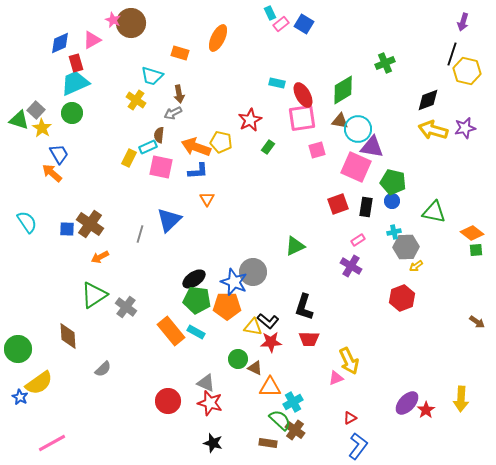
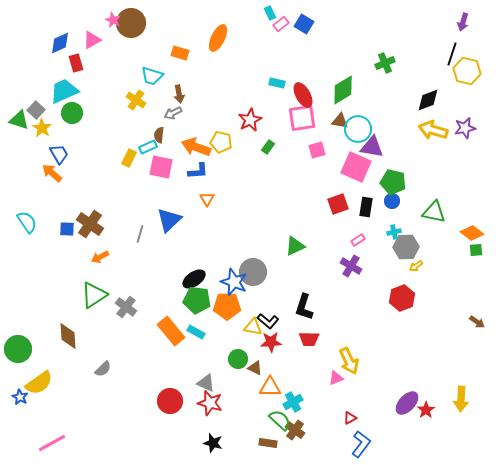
cyan trapezoid at (75, 83): moved 11 px left, 8 px down
red circle at (168, 401): moved 2 px right
blue L-shape at (358, 446): moved 3 px right, 2 px up
